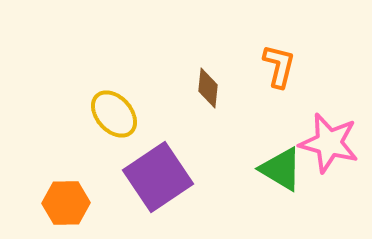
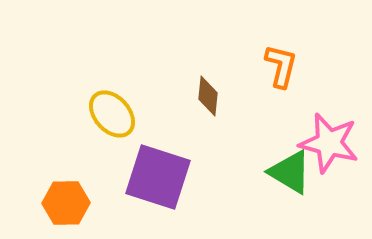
orange L-shape: moved 2 px right
brown diamond: moved 8 px down
yellow ellipse: moved 2 px left
green triangle: moved 9 px right, 3 px down
purple square: rotated 38 degrees counterclockwise
